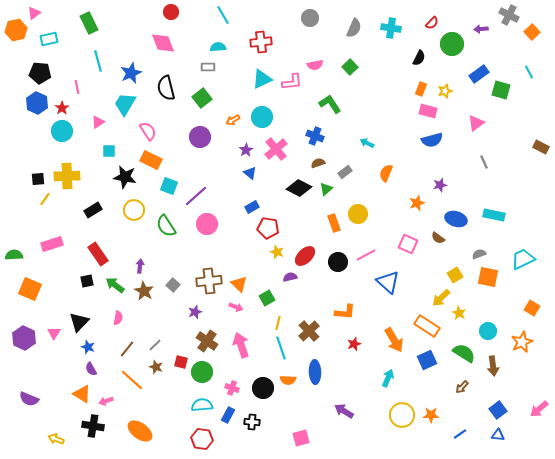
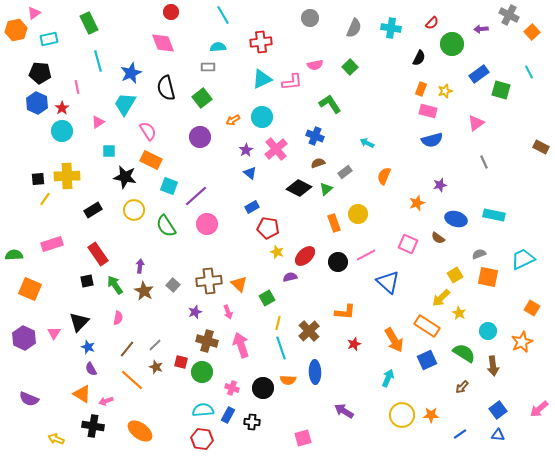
orange semicircle at (386, 173): moved 2 px left, 3 px down
green arrow at (115, 285): rotated 18 degrees clockwise
pink arrow at (236, 307): moved 8 px left, 5 px down; rotated 48 degrees clockwise
brown cross at (207, 341): rotated 20 degrees counterclockwise
cyan semicircle at (202, 405): moved 1 px right, 5 px down
pink square at (301, 438): moved 2 px right
